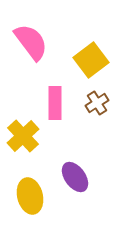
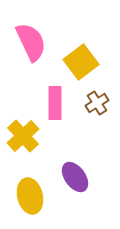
pink semicircle: rotated 12 degrees clockwise
yellow square: moved 10 px left, 2 px down
